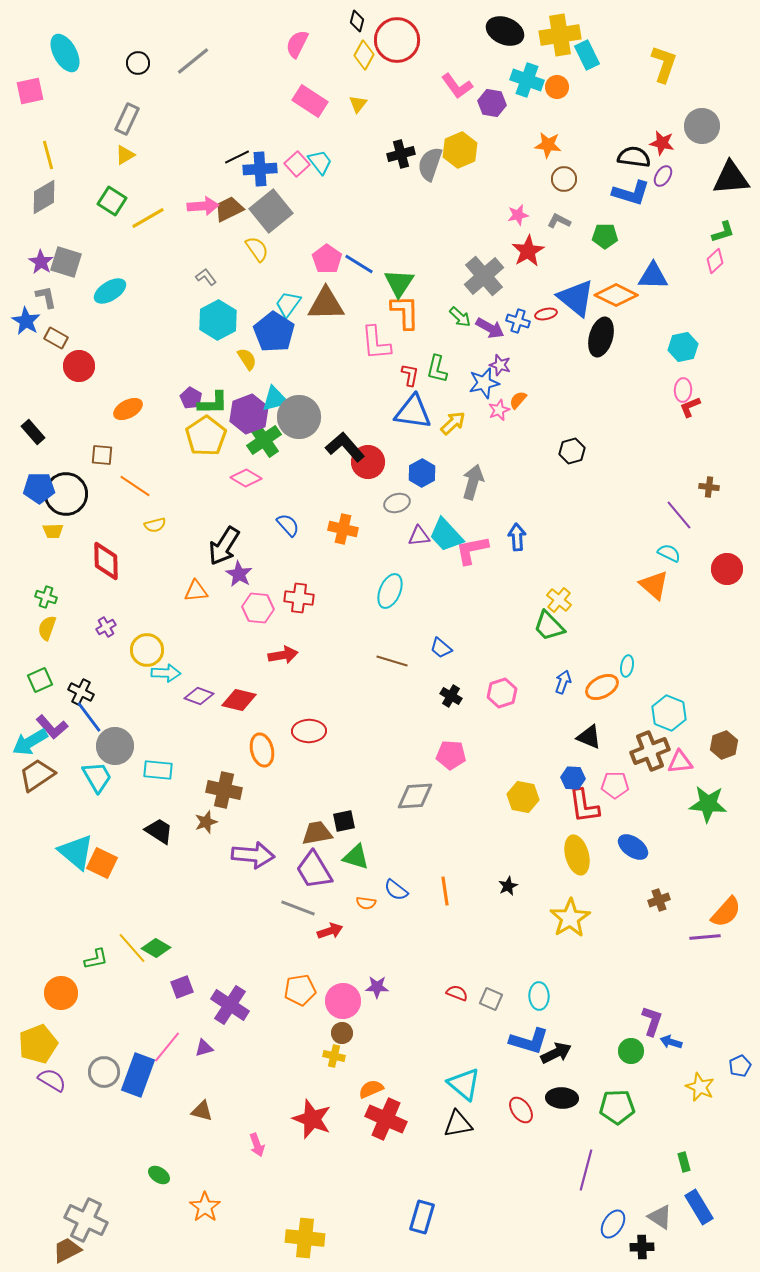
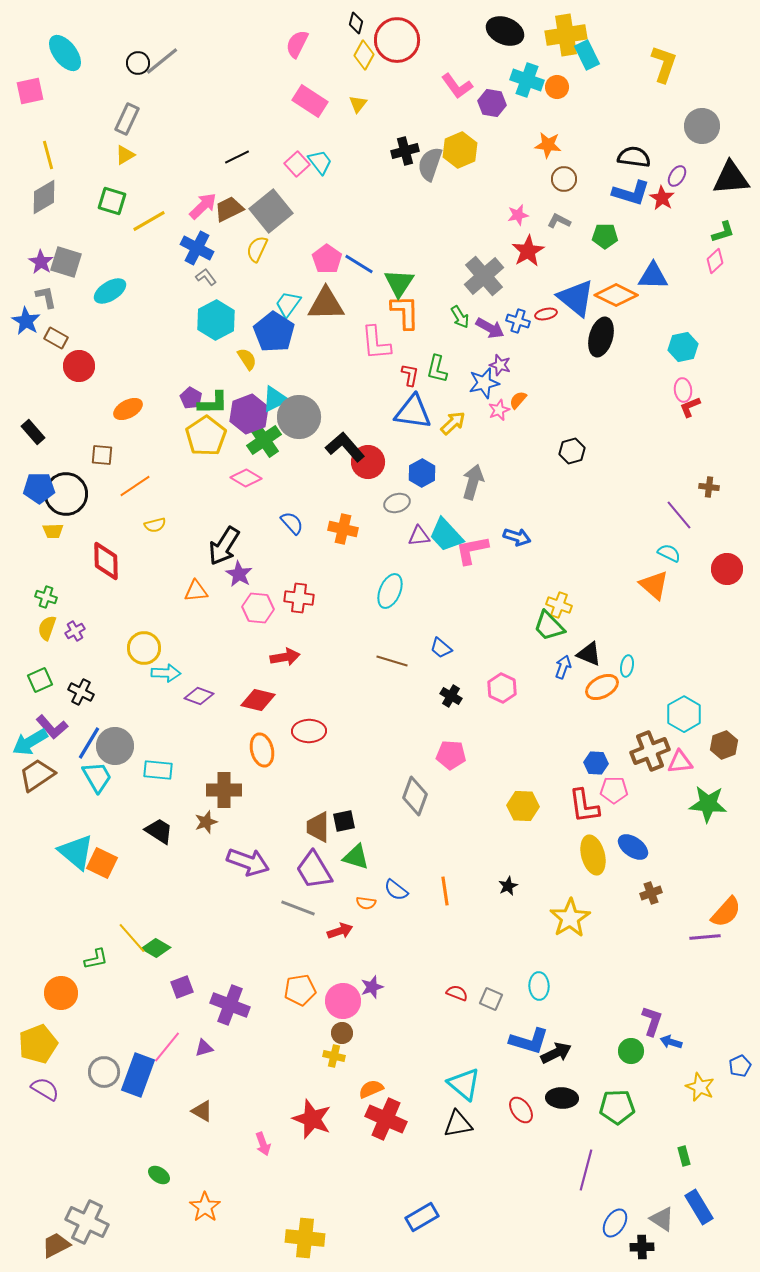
black diamond at (357, 21): moved 1 px left, 2 px down
yellow cross at (560, 35): moved 6 px right
cyan ellipse at (65, 53): rotated 9 degrees counterclockwise
gray line at (193, 61): moved 31 px left
red star at (662, 143): moved 55 px down; rotated 20 degrees clockwise
black cross at (401, 154): moved 4 px right, 3 px up
blue cross at (260, 169): moved 63 px left, 79 px down; rotated 32 degrees clockwise
purple ellipse at (663, 176): moved 14 px right
green square at (112, 201): rotated 16 degrees counterclockwise
pink arrow at (203, 206): rotated 40 degrees counterclockwise
yellow line at (148, 218): moved 1 px right, 3 px down
yellow semicircle at (257, 249): rotated 120 degrees counterclockwise
green arrow at (460, 317): rotated 15 degrees clockwise
cyan hexagon at (218, 320): moved 2 px left
pink ellipse at (683, 390): rotated 10 degrees counterclockwise
cyan triangle at (275, 399): rotated 12 degrees counterclockwise
orange line at (135, 486): rotated 68 degrees counterclockwise
blue semicircle at (288, 525): moved 4 px right, 2 px up
blue arrow at (517, 537): rotated 112 degrees clockwise
yellow cross at (559, 600): moved 5 px down; rotated 20 degrees counterclockwise
purple cross at (106, 627): moved 31 px left, 4 px down
yellow circle at (147, 650): moved 3 px left, 2 px up
red arrow at (283, 655): moved 2 px right, 2 px down
blue arrow at (563, 682): moved 15 px up
pink hexagon at (502, 693): moved 5 px up; rotated 16 degrees counterclockwise
red diamond at (239, 700): moved 19 px right
cyan hexagon at (669, 713): moved 15 px right, 1 px down; rotated 8 degrees clockwise
blue line at (89, 717): moved 26 px down; rotated 68 degrees clockwise
black triangle at (589, 737): moved 83 px up
blue hexagon at (573, 778): moved 23 px right, 15 px up
pink pentagon at (615, 785): moved 1 px left, 5 px down
brown cross at (224, 790): rotated 12 degrees counterclockwise
gray diamond at (415, 796): rotated 66 degrees counterclockwise
yellow hexagon at (523, 797): moved 9 px down; rotated 8 degrees counterclockwise
brown trapezoid at (317, 833): moved 1 px right, 6 px up; rotated 80 degrees counterclockwise
purple arrow at (253, 855): moved 5 px left, 7 px down; rotated 15 degrees clockwise
yellow ellipse at (577, 855): moved 16 px right
brown cross at (659, 900): moved 8 px left, 7 px up
red arrow at (330, 931): moved 10 px right
yellow line at (132, 948): moved 10 px up
purple star at (377, 987): moved 5 px left; rotated 20 degrees counterclockwise
cyan ellipse at (539, 996): moved 10 px up
purple cross at (230, 1005): rotated 12 degrees counterclockwise
purple semicircle at (52, 1080): moved 7 px left, 9 px down
brown triangle at (202, 1111): rotated 15 degrees clockwise
pink arrow at (257, 1145): moved 6 px right, 1 px up
green rectangle at (684, 1162): moved 6 px up
blue rectangle at (422, 1217): rotated 44 degrees clockwise
gray triangle at (660, 1217): moved 2 px right, 2 px down
gray cross at (86, 1220): moved 1 px right, 2 px down
blue ellipse at (613, 1224): moved 2 px right, 1 px up
brown trapezoid at (67, 1250): moved 11 px left, 5 px up
